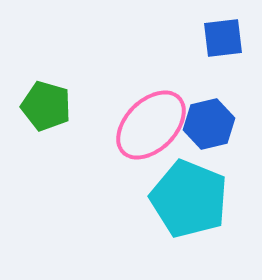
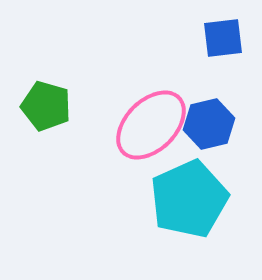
cyan pentagon: rotated 26 degrees clockwise
